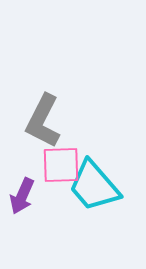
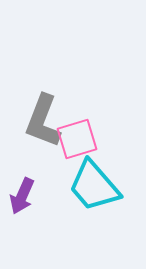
gray L-shape: rotated 6 degrees counterclockwise
pink square: moved 16 px right, 26 px up; rotated 15 degrees counterclockwise
